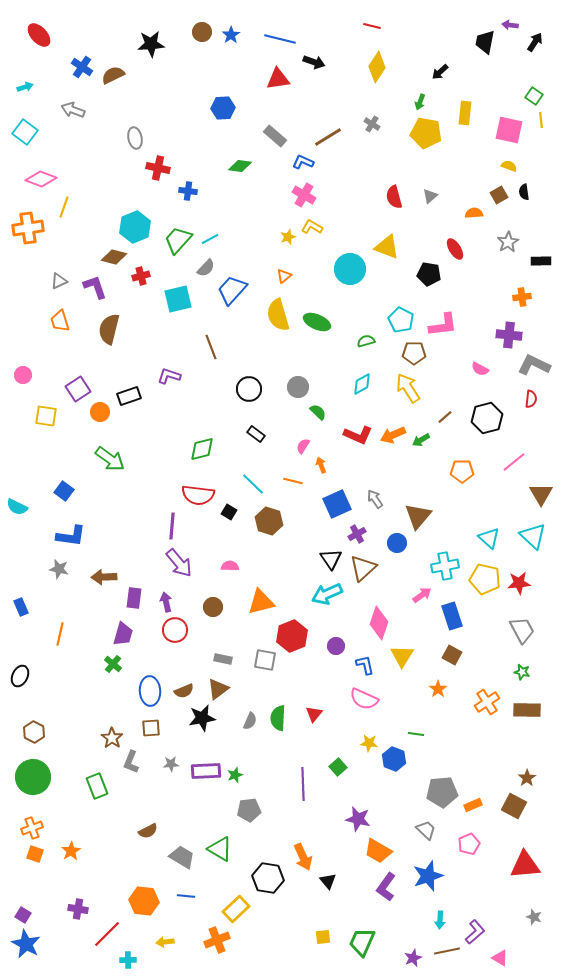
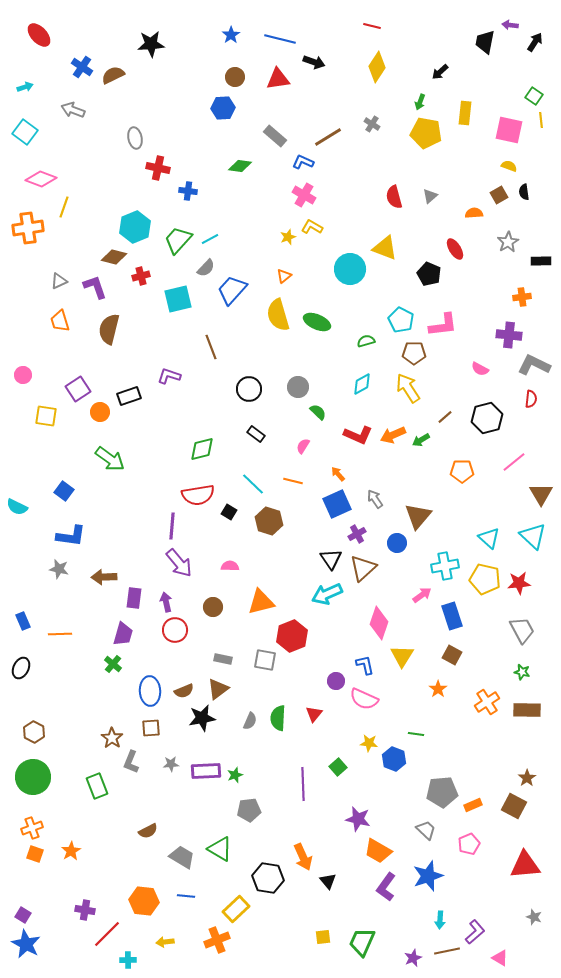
brown circle at (202, 32): moved 33 px right, 45 px down
yellow triangle at (387, 247): moved 2 px left, 1 px down
black pentagon at (429, 274): rotated 15 degrees clockwise
orange arrow at (321, 465): moved 17 px right, 9 px down; rotated 21 degrees counterclockwise
red semicircle at (198, 495): rotated 16 degrees counterclockwise
blue rectangle at (21, 607): moved 2 px right, 14 px down
orange line at (60, 634): rotated 75 degrees clockwise
purple circle at (336, 646): moved 35 px down
black ellipse at (20, 676): moved 1 px right, 8 px up
purple cross at (78, 909): moved 7 px right, 1 px down
